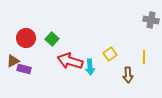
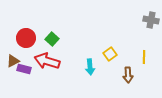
red arrow: moved 23 px left
